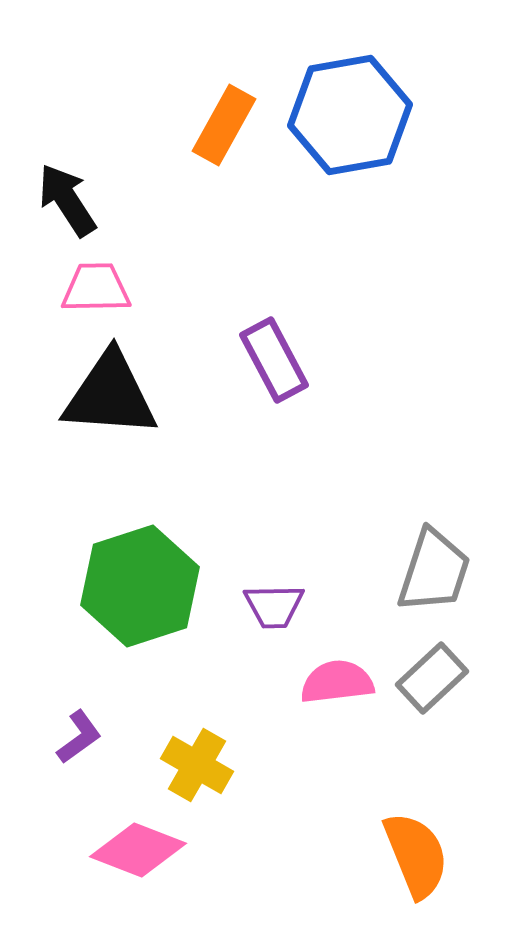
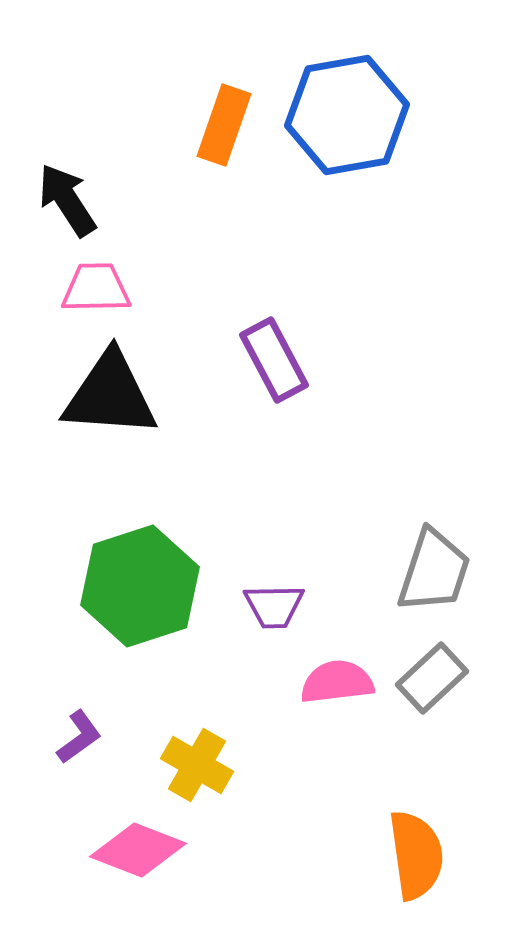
blue hexagon: moved 3 px left
orange rectangle: rotated 10 degrees counterclockwise
orange semicircle: rotated 14 degrees clockwise
